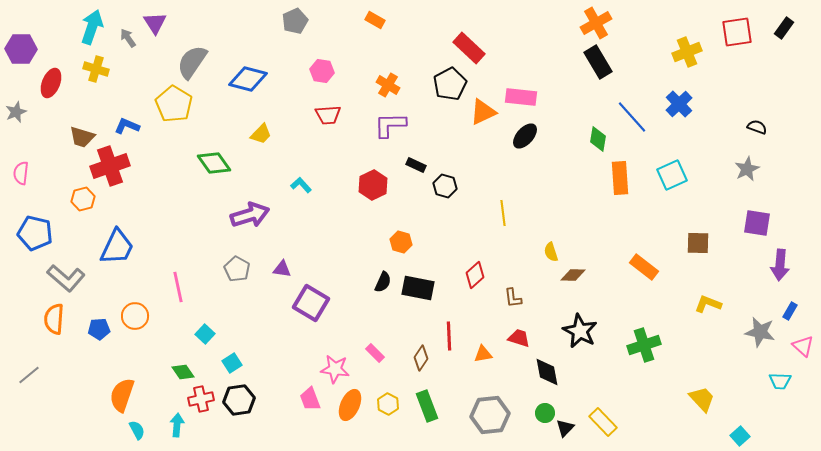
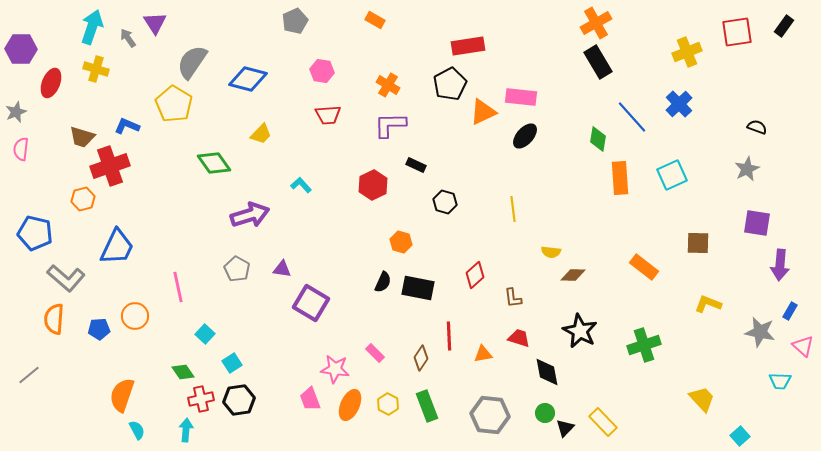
black rectangle at (784, 28): moved 2 px up
red rectangle at (469, 48): moved 1 px left, 2 px up; rotated 52 degrees counterclockwise
pink semicircle at (21, 173): moved 24 px up
black hexagon at (445, 186): moved 16 px down
yellow line at (503, 213): moved 10 px right, 4 px up
yellow semicircle at (551, 252): rotated 66 degrees counterclockwise
gray hexagon at (490, 415): rotated 12 degrees clockwise
cyan arrow at (177, 425): moved 9 px right, 5 px down
